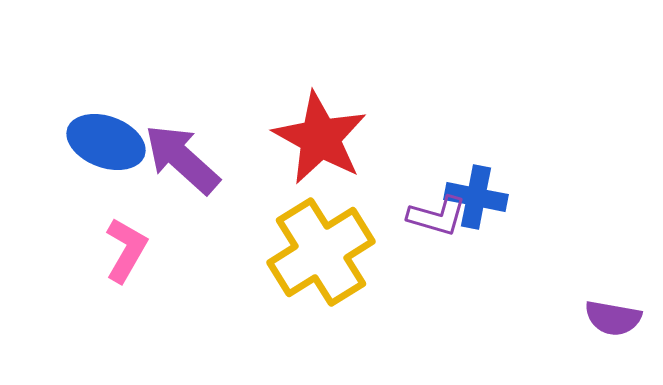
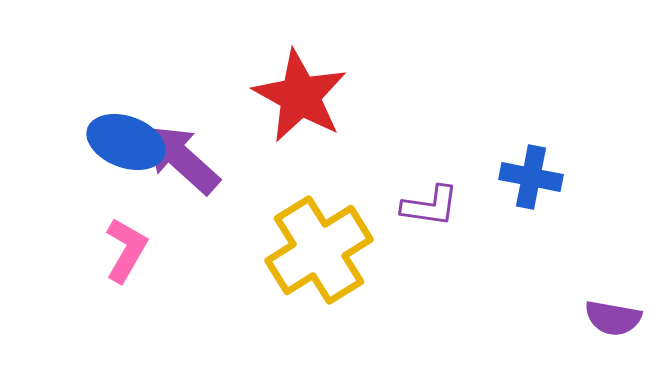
red star: moved 20 px left, 42 px up
blue ellipse: moved 20 px right
blue cross: moved 55 px right, 20 px up
purple L-shape: moved 7 px left, 10 px up; rotated 8 degrees counterclockwise
yellow cross: moved 2 px left, 2 px up
